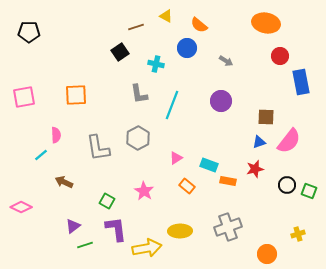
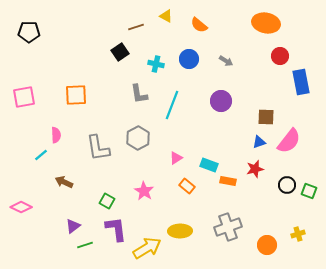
blue circle at (187, 48): moved 2 px right, 11 px down
yellow arrow at (147, 248): rotated 20 degrees counterclockwise
orange circle at (267, 254): moved 9 px up
